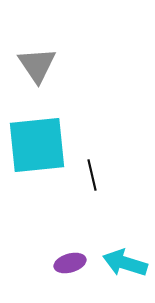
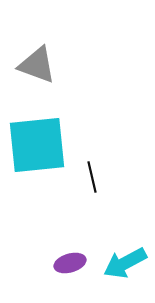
gray triangle: rotated 36 degrees counterclockwise
black line: moved 2 px down
cyan arrow: rotated 45 degrees counterclockwise
